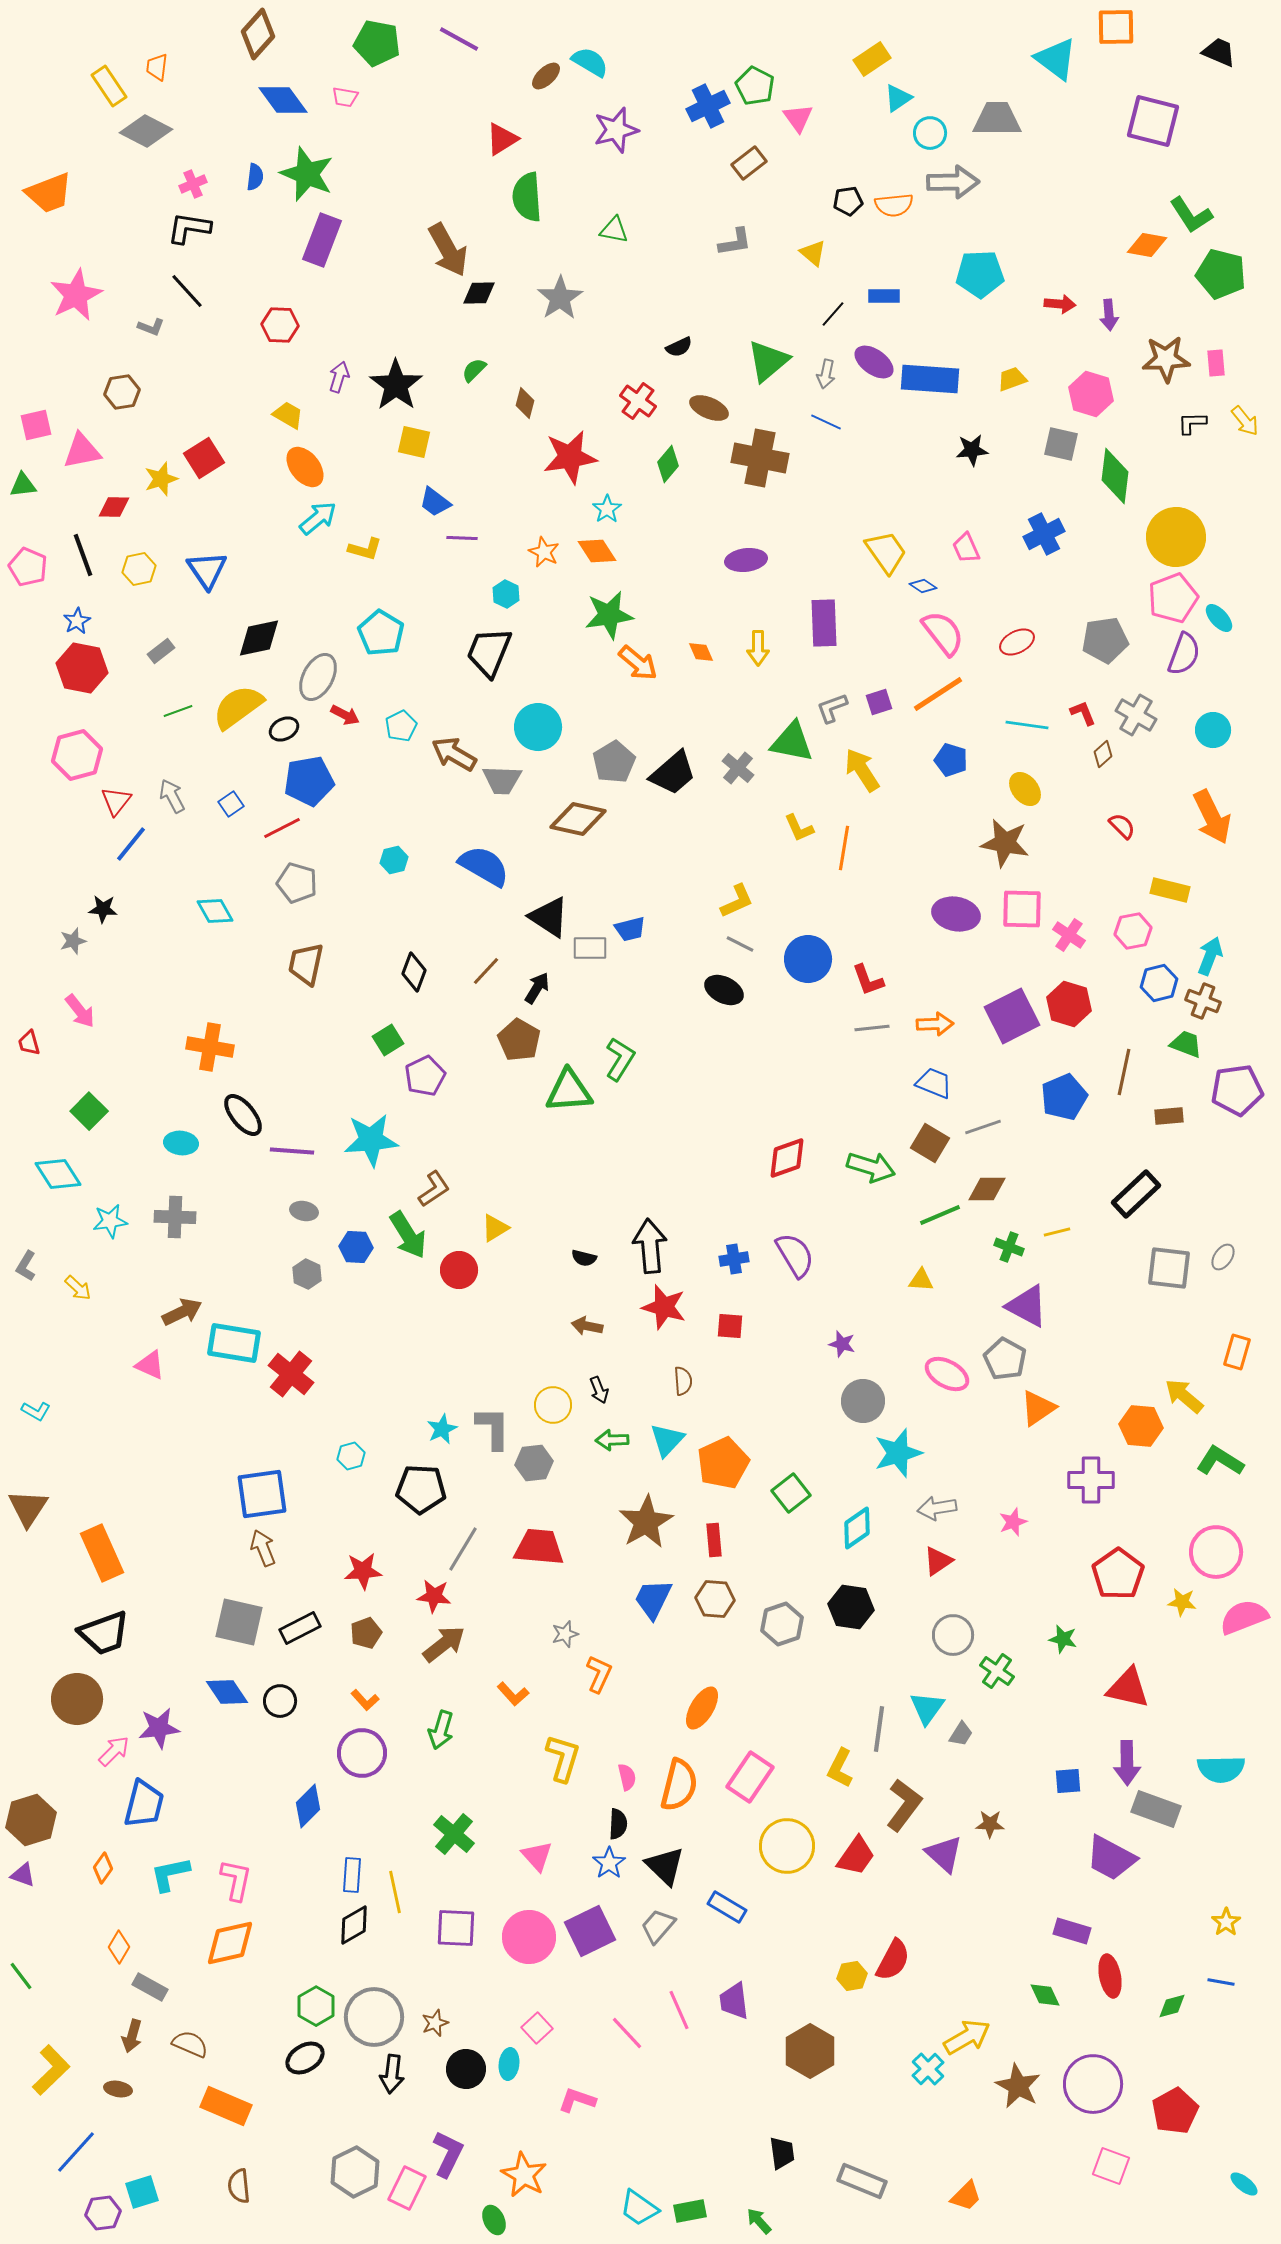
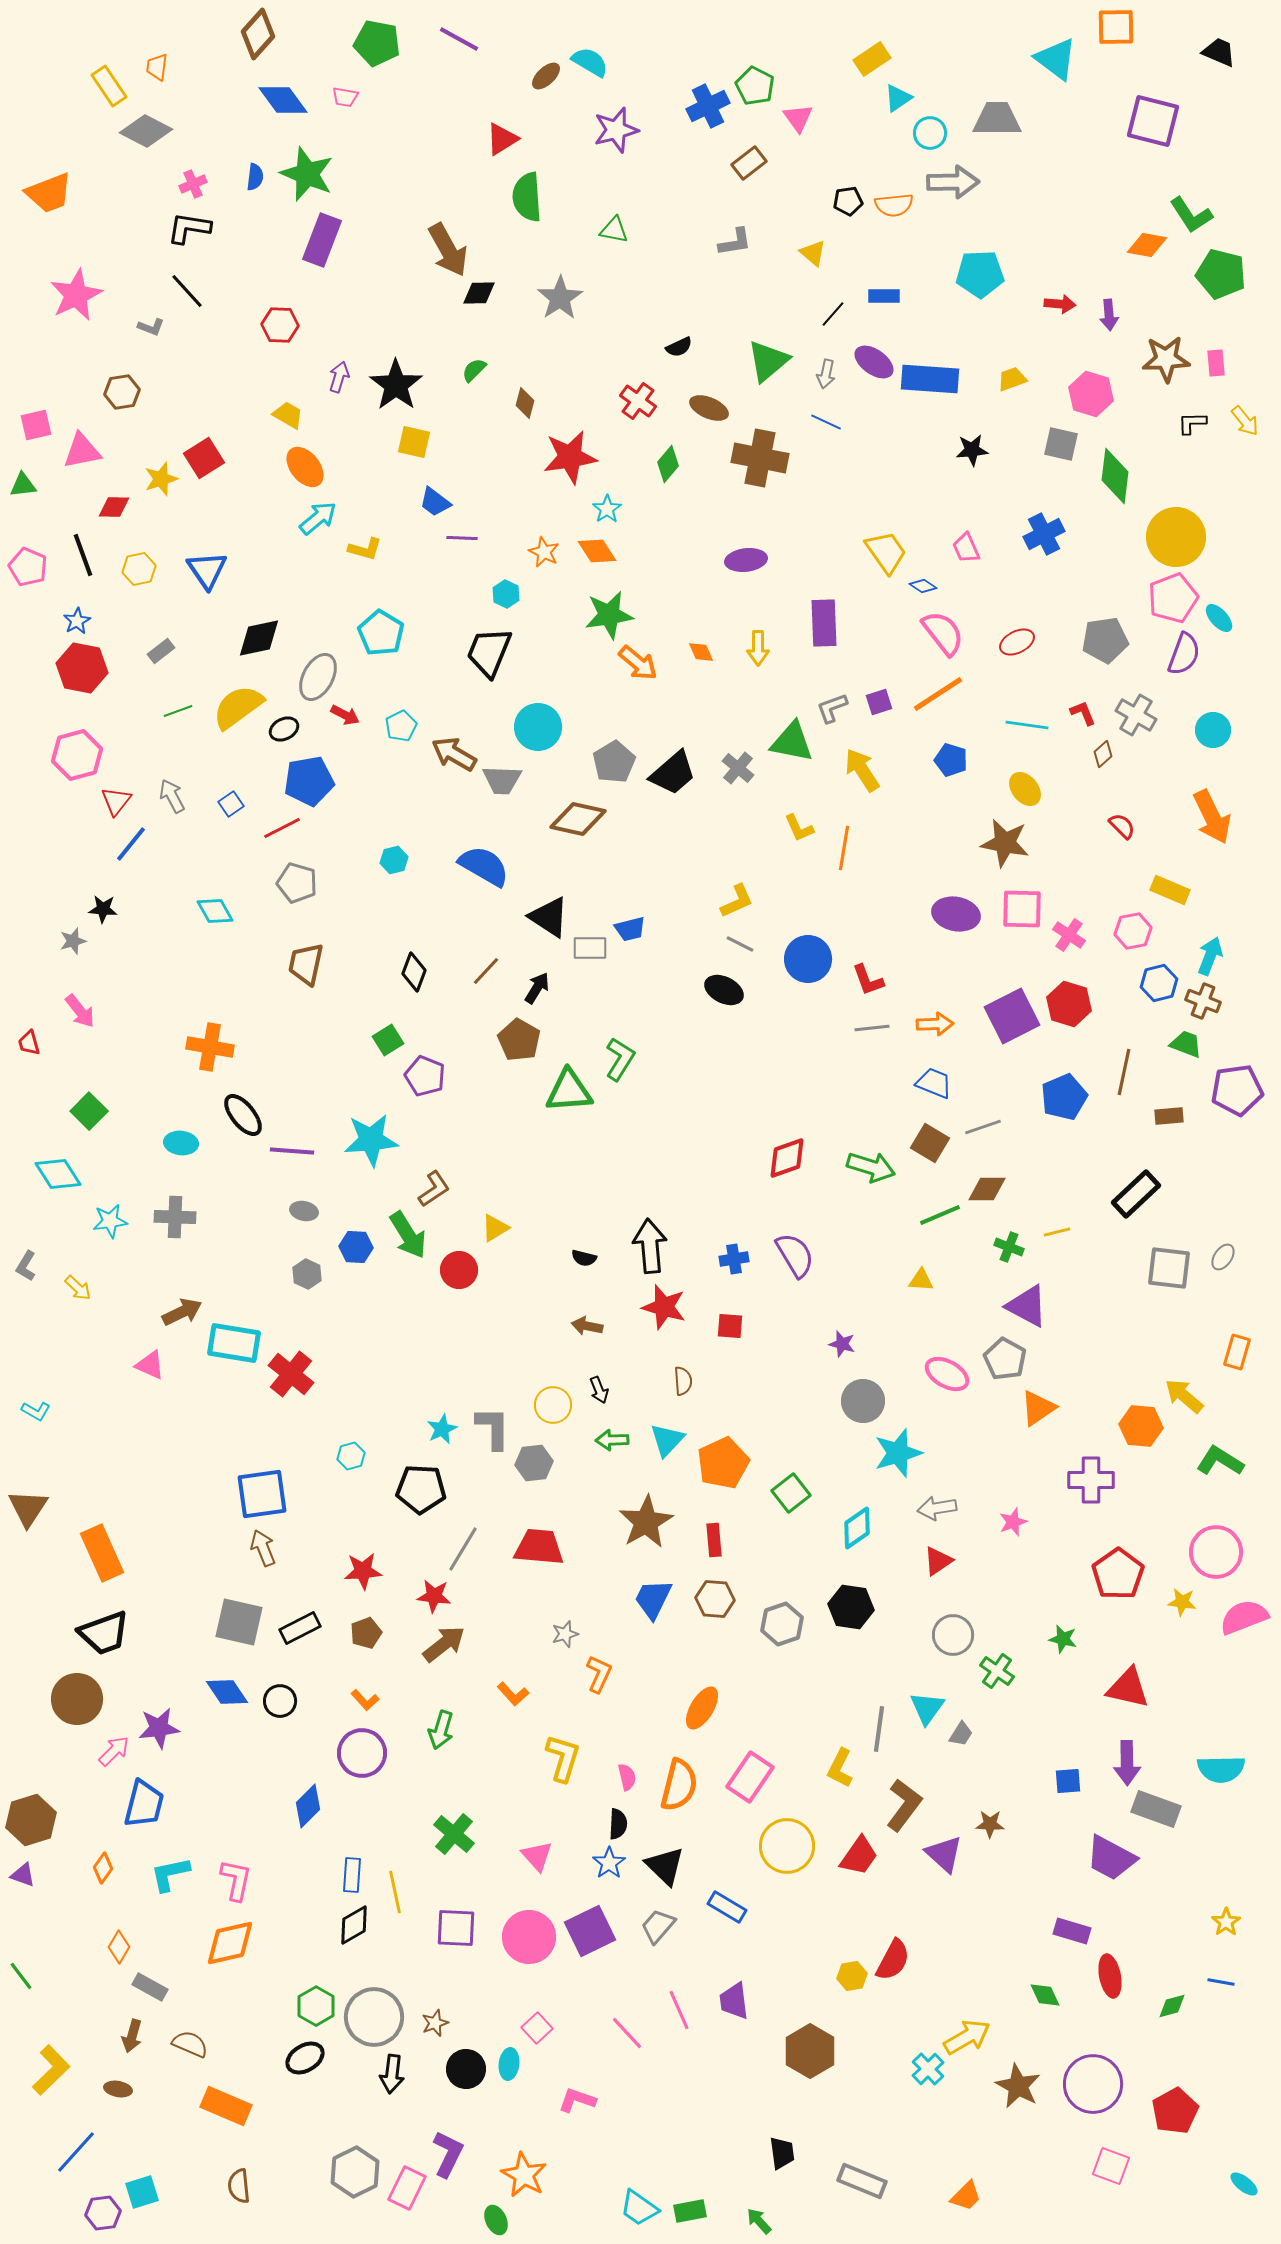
yellow rectangle at (1170, 890): rotated 9 degrees clockwise
purple pentagon at (425, 1076): rotated 24 degrees counterclockwise
red trapezoid at (856, 1856): moved 3 px right
green ellipse at (494, 2220): moved 2 px right
